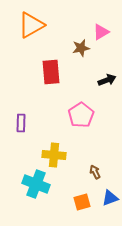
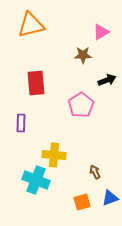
orange triangle: rotated 16 degrees clockwise
brown star: moved 2 px right, 7 px down; rotated 12 degrees clockwise
red rectangle: moved 15 px left, 11 px down
pink pentagon: moved 10 px up
cyan cross: moved 4 px up
